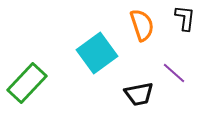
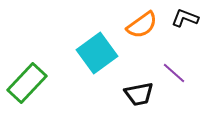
black L-shape: rotated 76 degrees counterclockwise
orange semicircle: rotated 72 degrees clockwise
